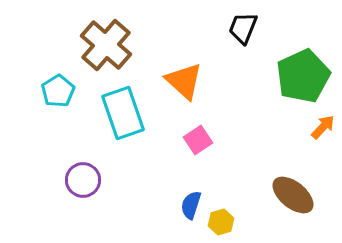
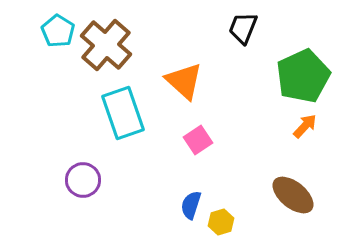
cyan pentagon: moved 60 px up; rotated 8 degrees counterclockwise
orange arrow: moved 18 px left, 1 px up
